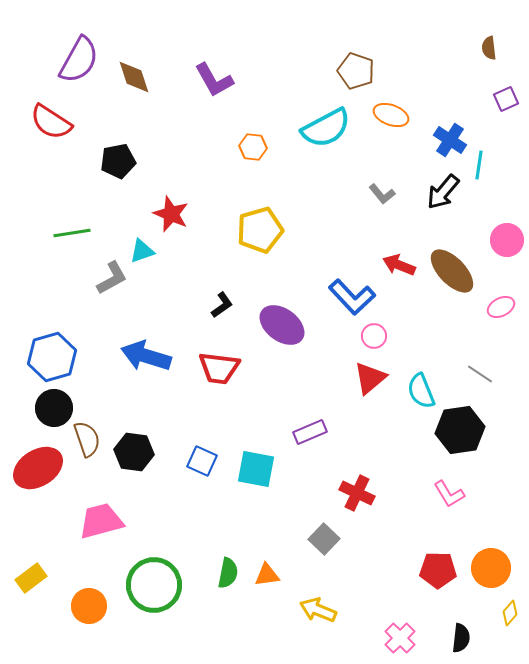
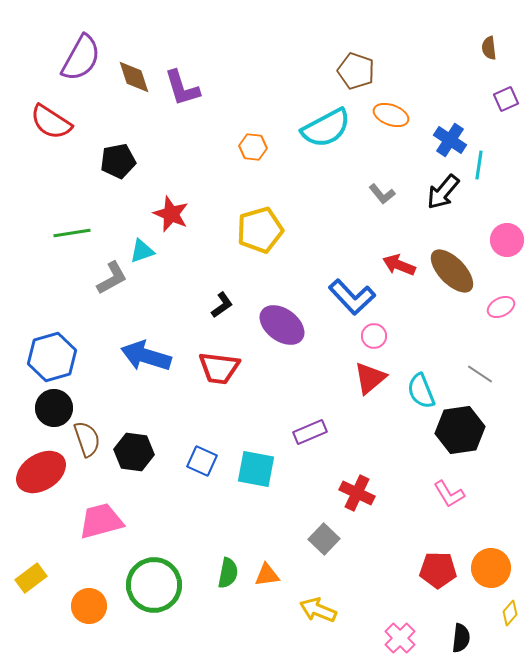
purple semicircle at (79, 60): moved 2 px right, 2 px up
purple L-shape at (214, 80): moved 32 px left, 8 px down; rotated 12 degrees clockwise
red ellipse at (38, 468): moved 3 px right, 4 px down
